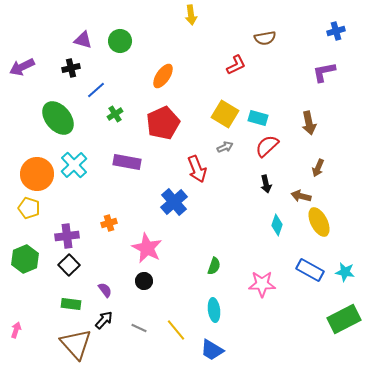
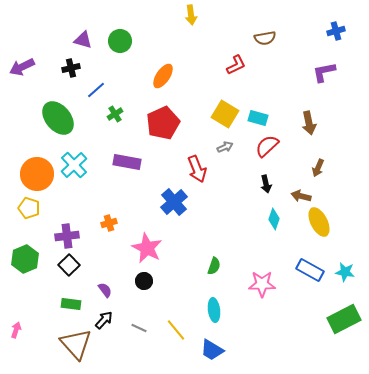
cyan diamond at (277, 225): moved 3 px left, 6 px up
